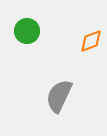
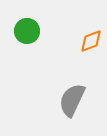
gray semicircle: moved 13 px right, 4 px down
